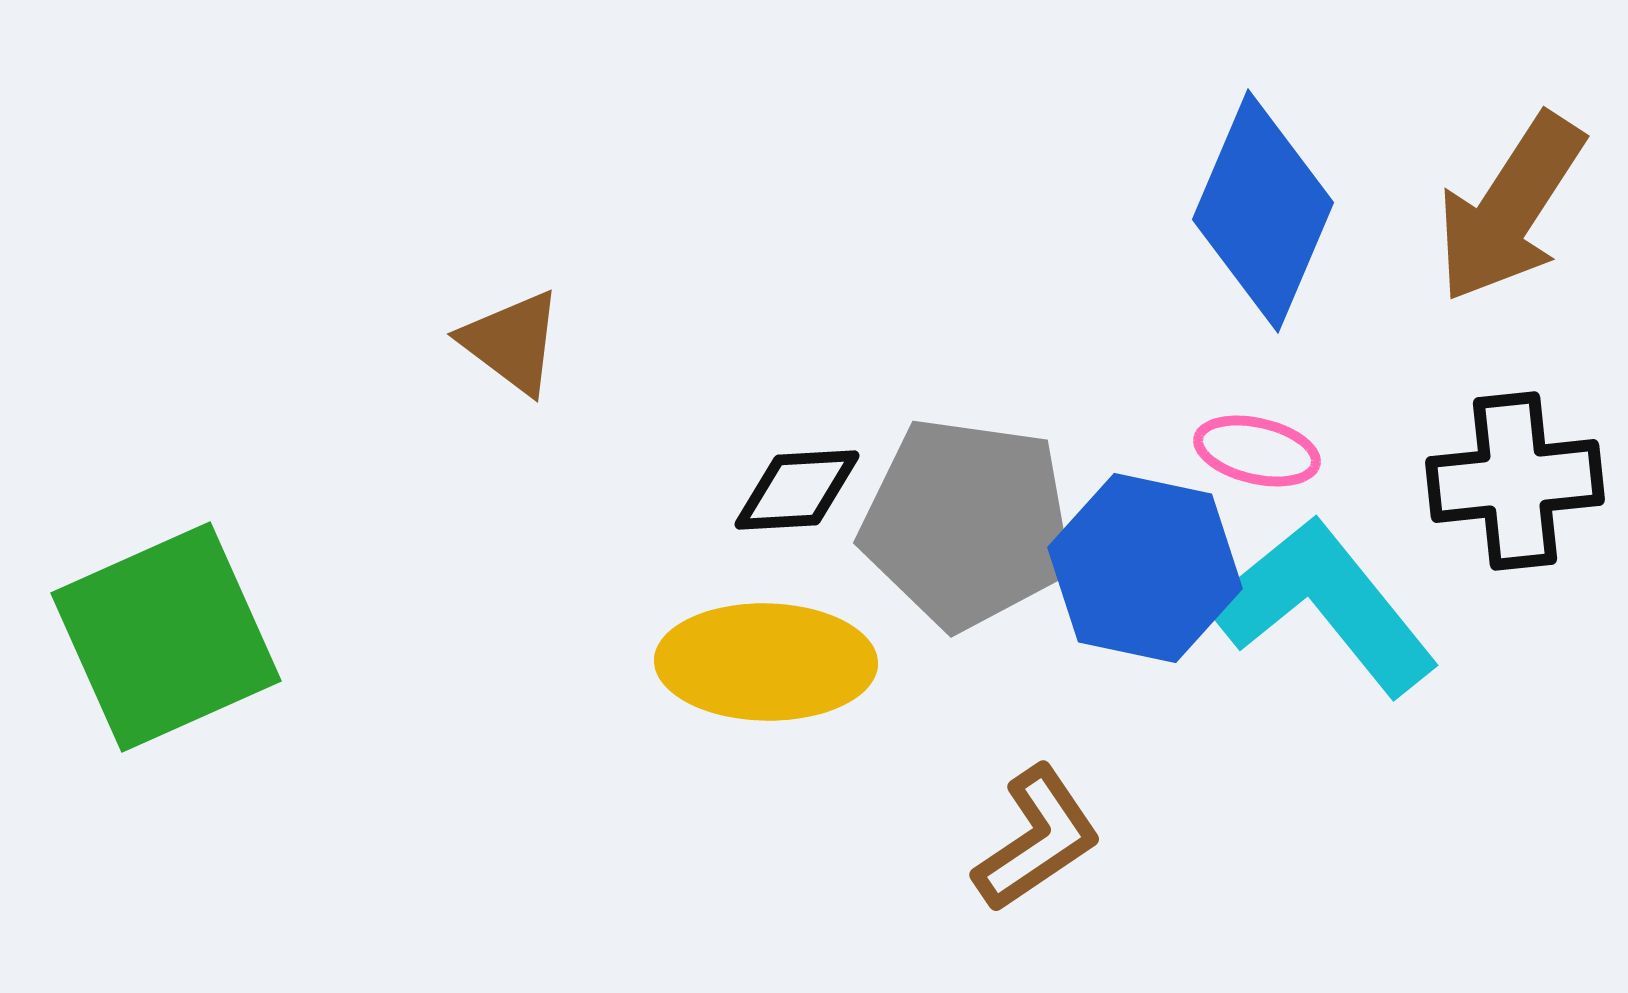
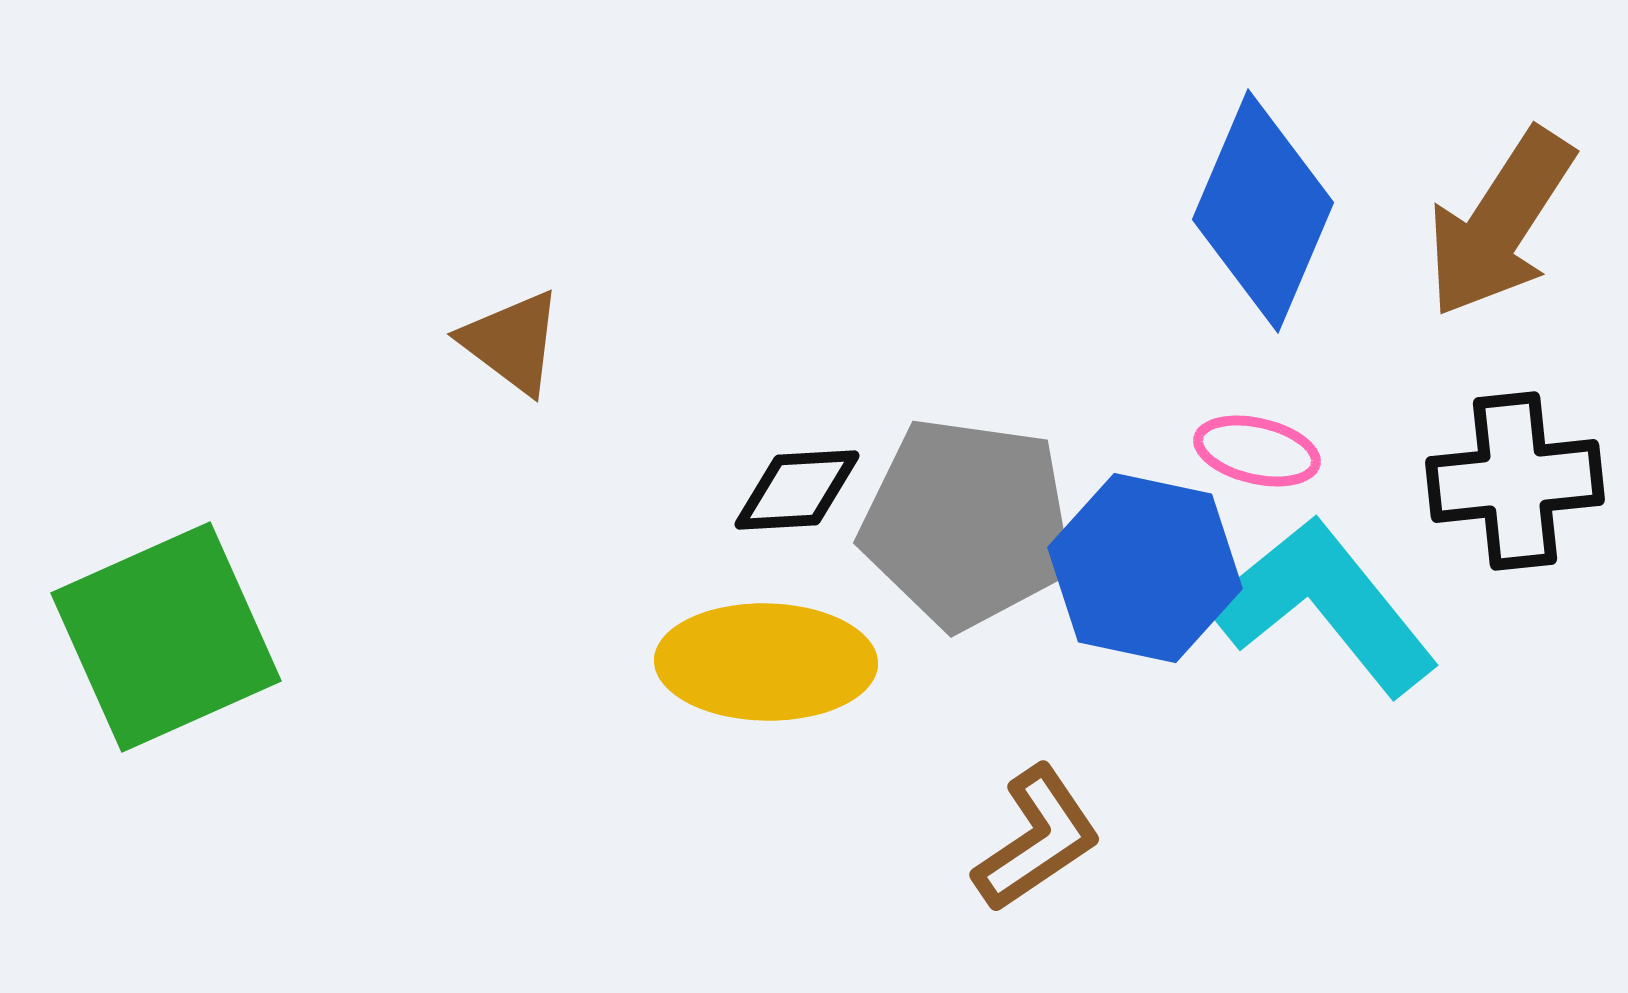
brown arrow: moved 10 px left, 15 px down
